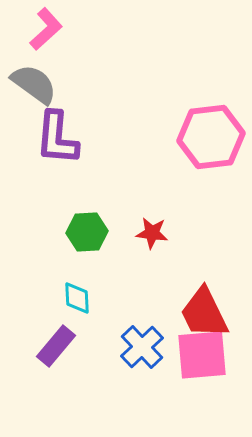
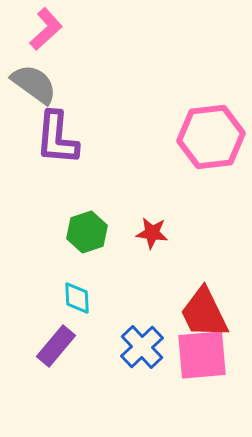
green hexagon: rotated 15 degrees counterclockwise
